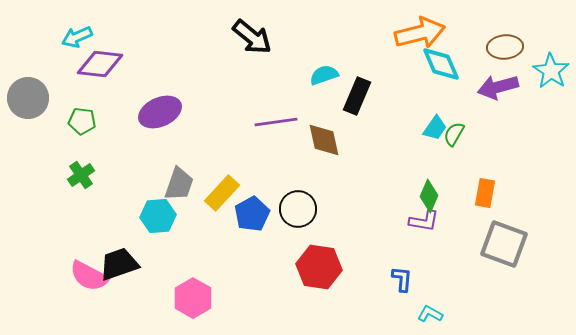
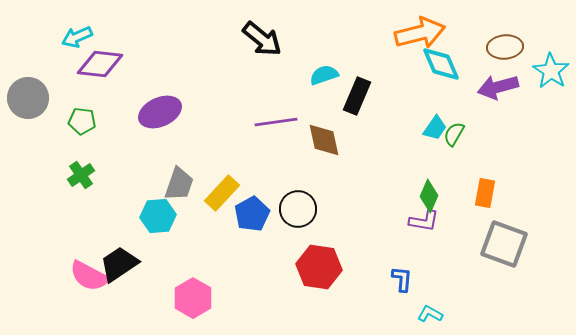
black arrow: moved 10 px right, 2 px down
black trapezoid: rotated 15 degrees counterclockwise
